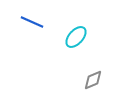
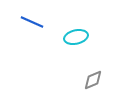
cyan ellipse: rotated 35 degrees clockwise
